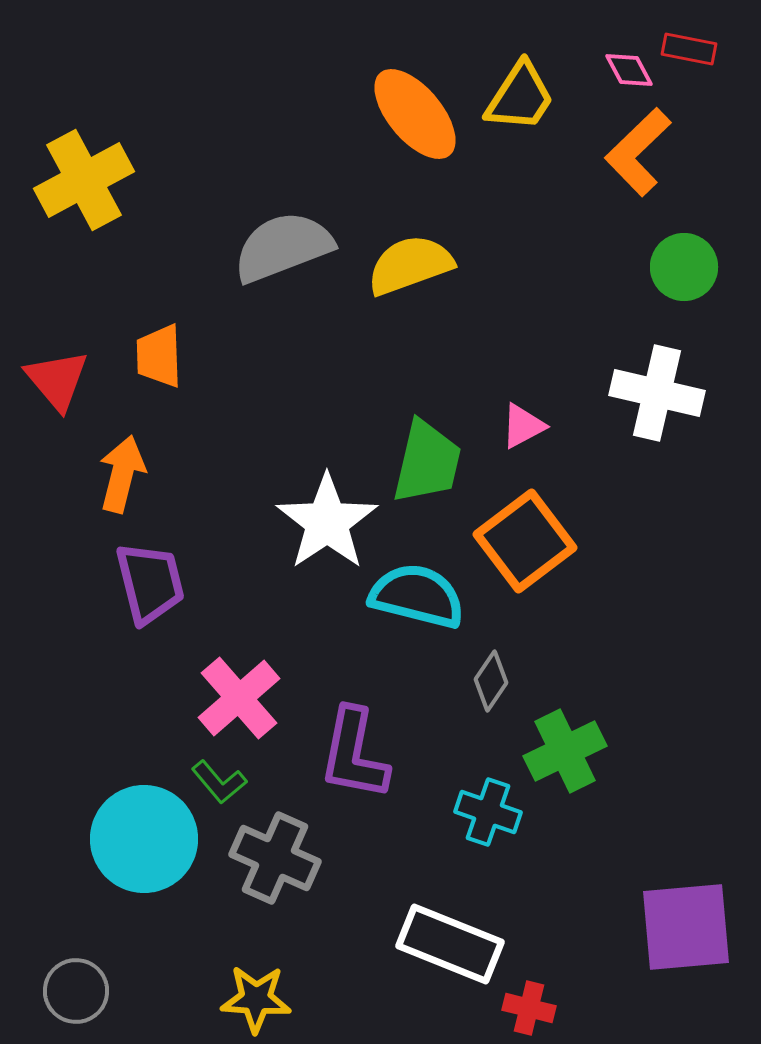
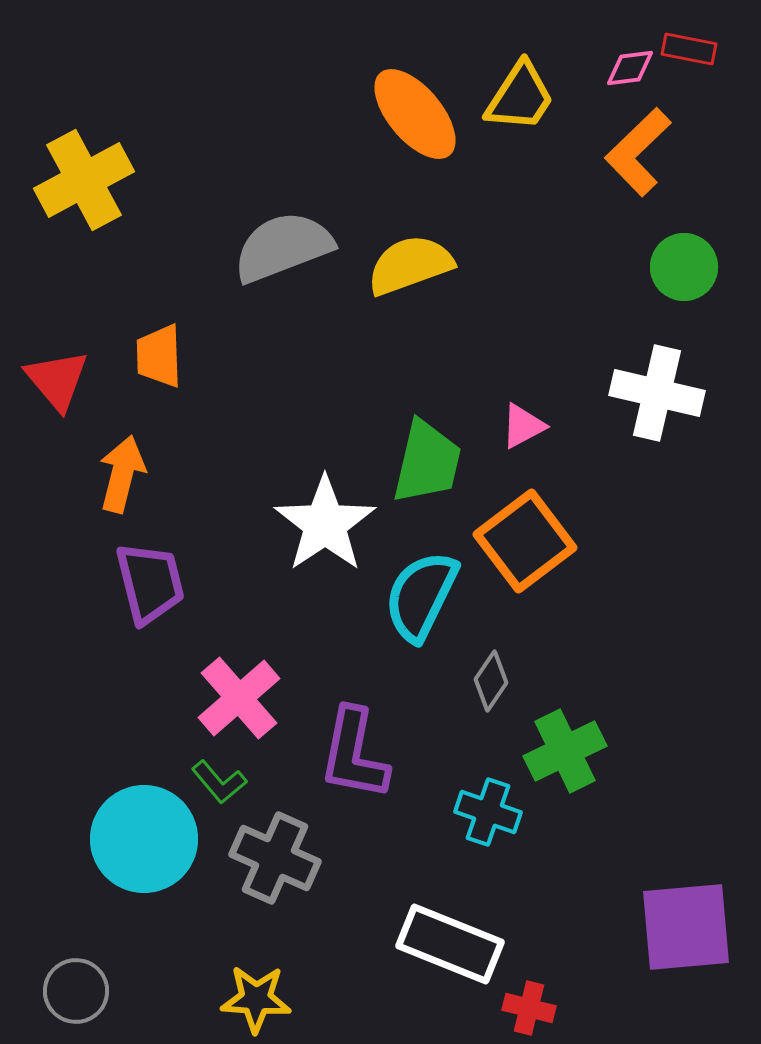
pink diamond: moved 1 px right, 2 px up; rotated 69 degrees counterclockwise
white star: moved 2 px left, 2 px down
cyan semicircle: moved 4 px right; rotated 78 degrees counterclockwise
